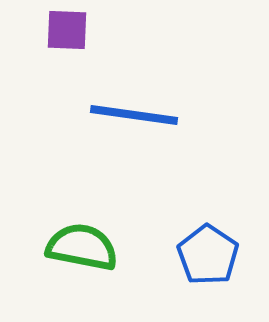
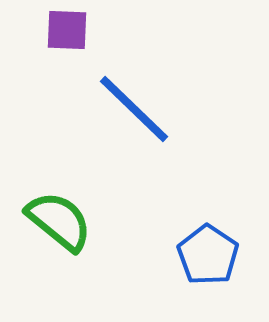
blue line: moved 6 px up; rotated 36 degrees clockwise
green semicircle: moved 23 px left, 26 px up; rotated 28 degrees clockwise
